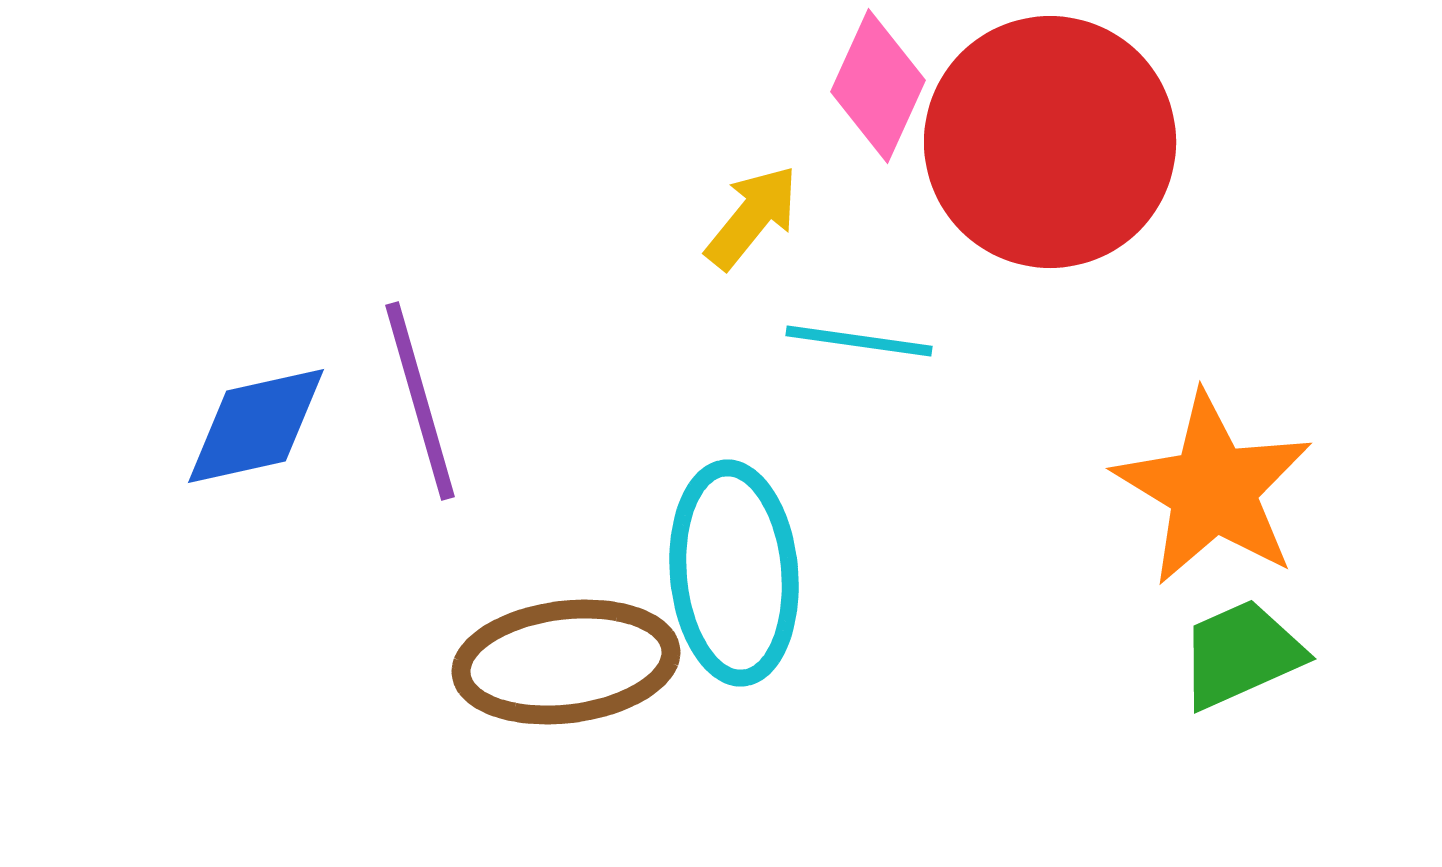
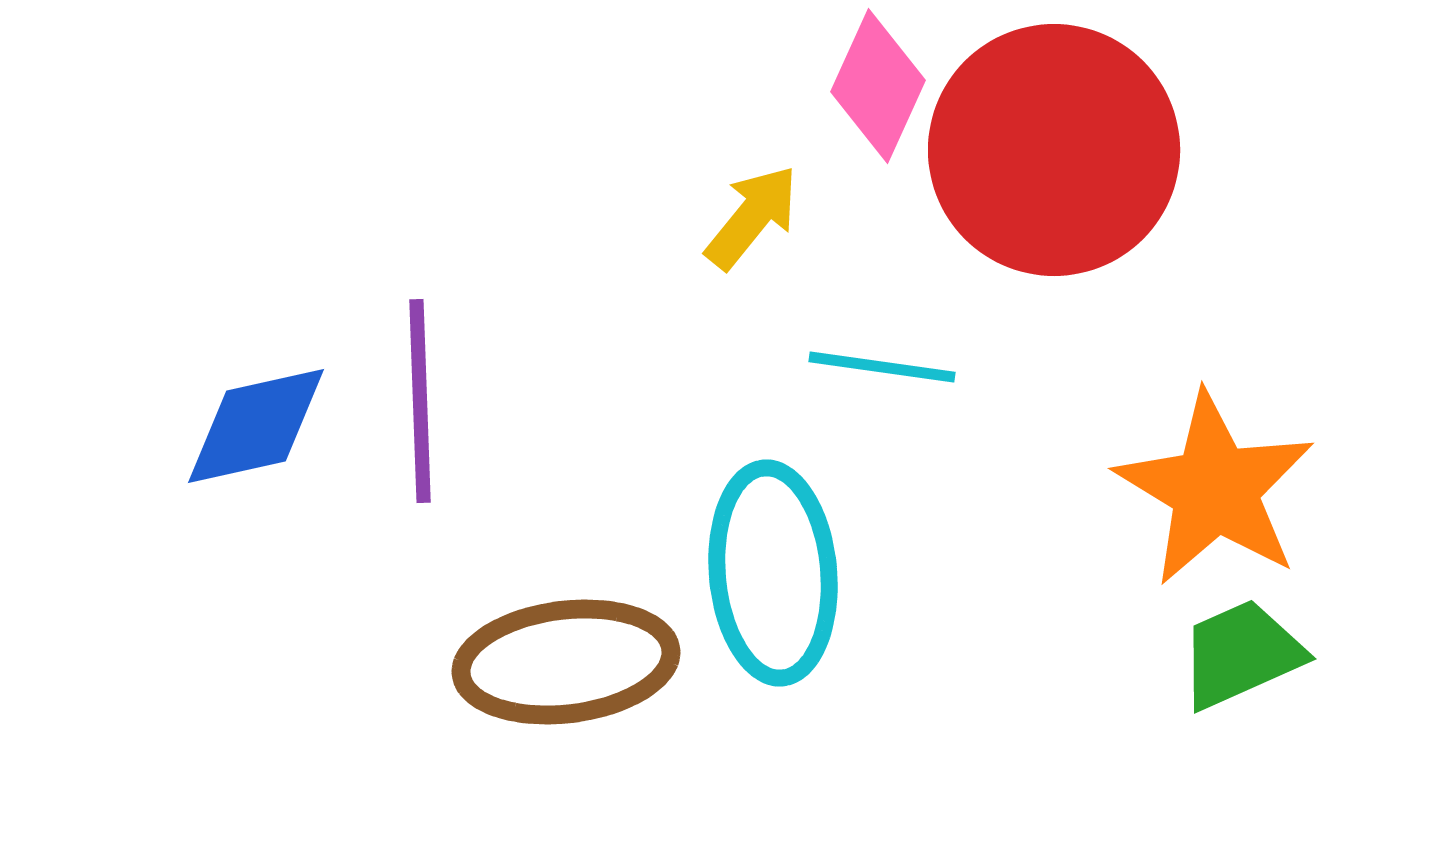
red circle: moved 4 px right, 8 px down
cyan line: moved 23 px right, 26 px down
purple line: rotated 14 degrees clockwise
orange star: moved 2 px right
cyan ellipse: moved 39 px right
